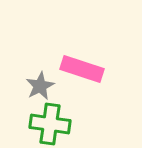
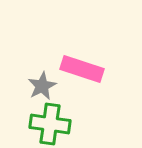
gray star: moved 2 px right
